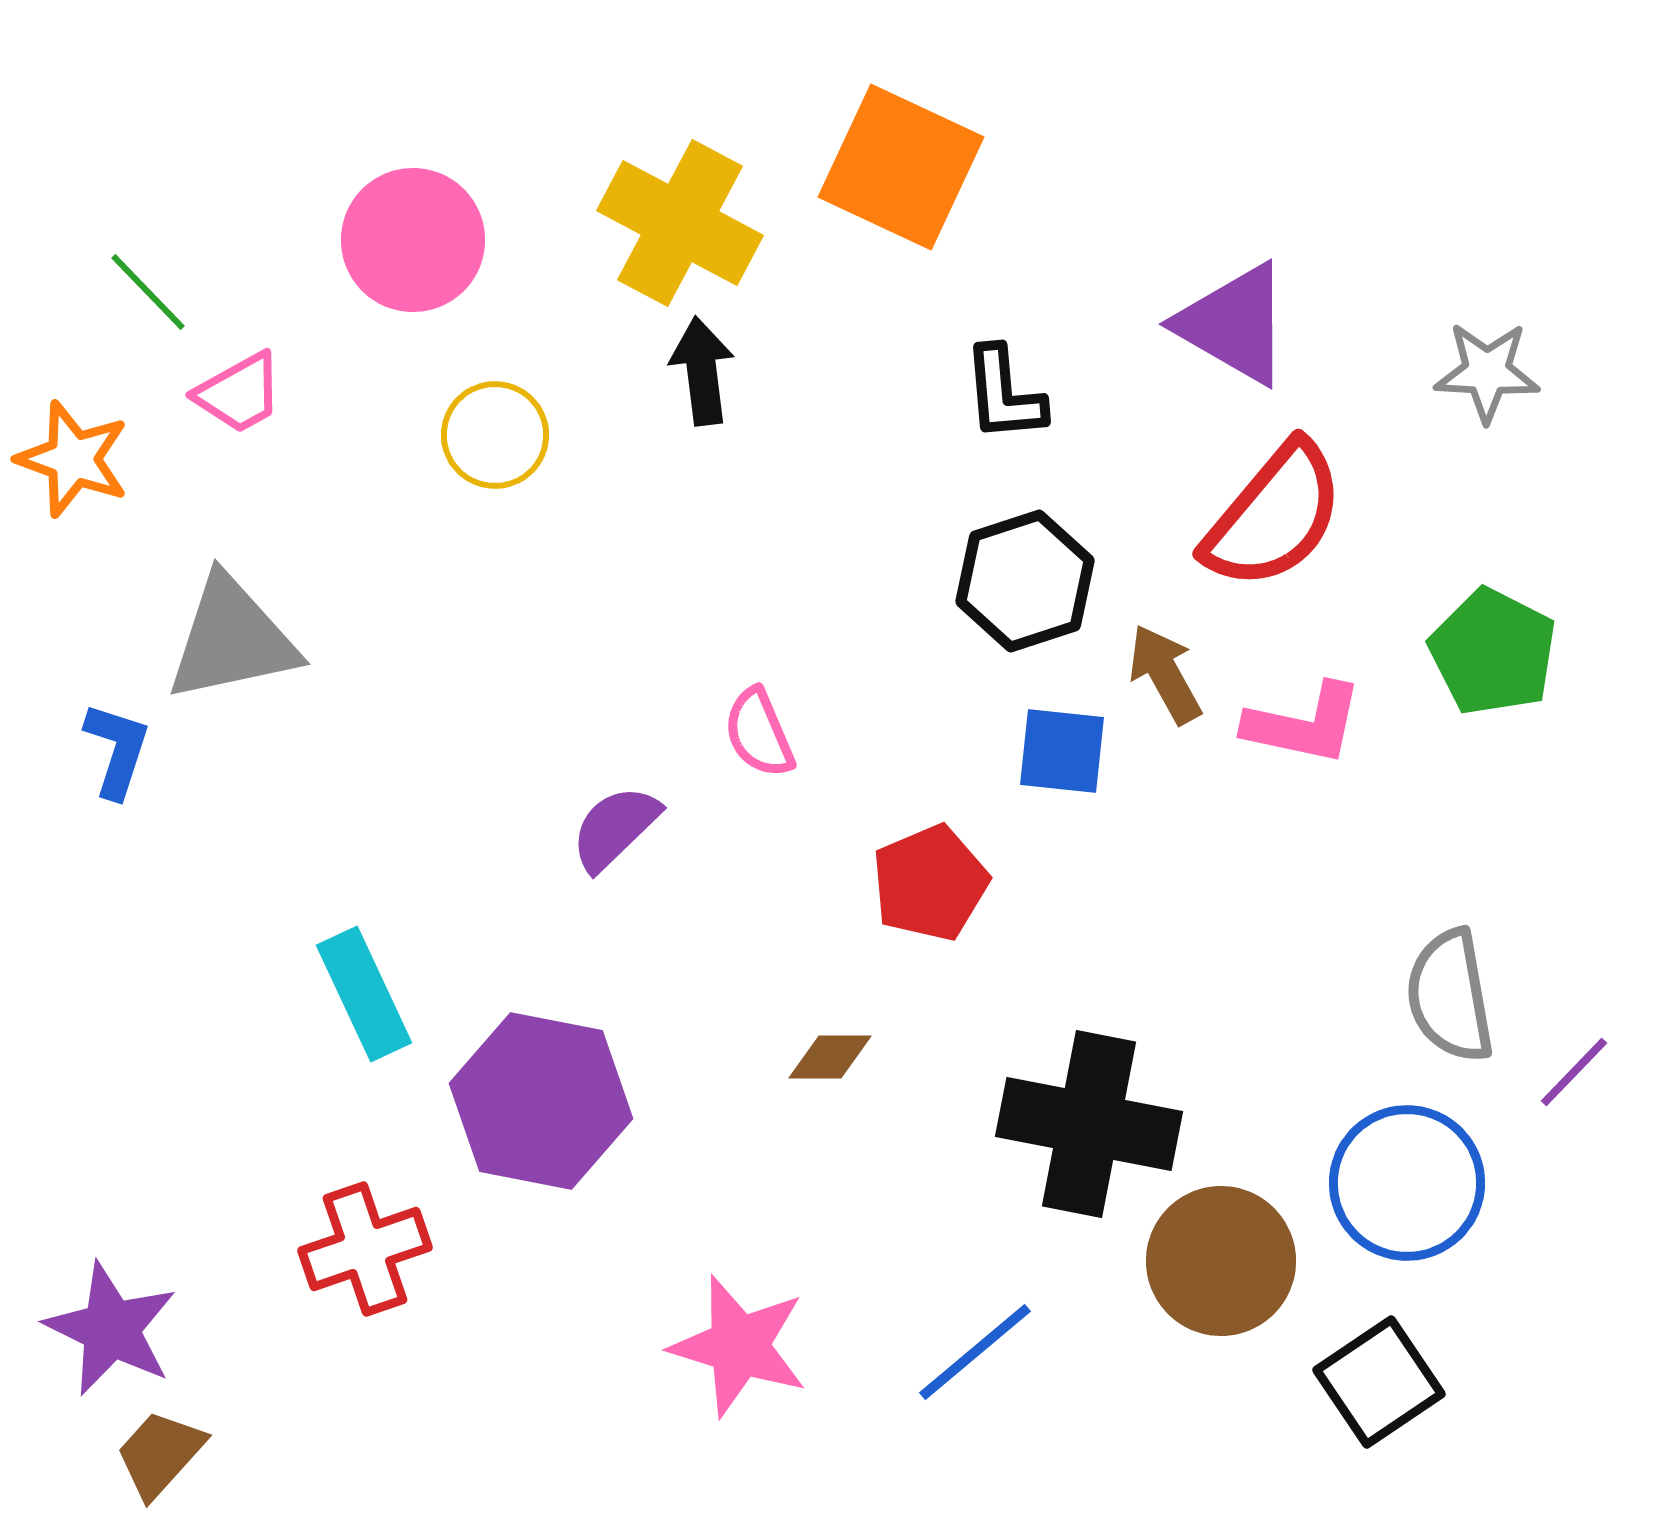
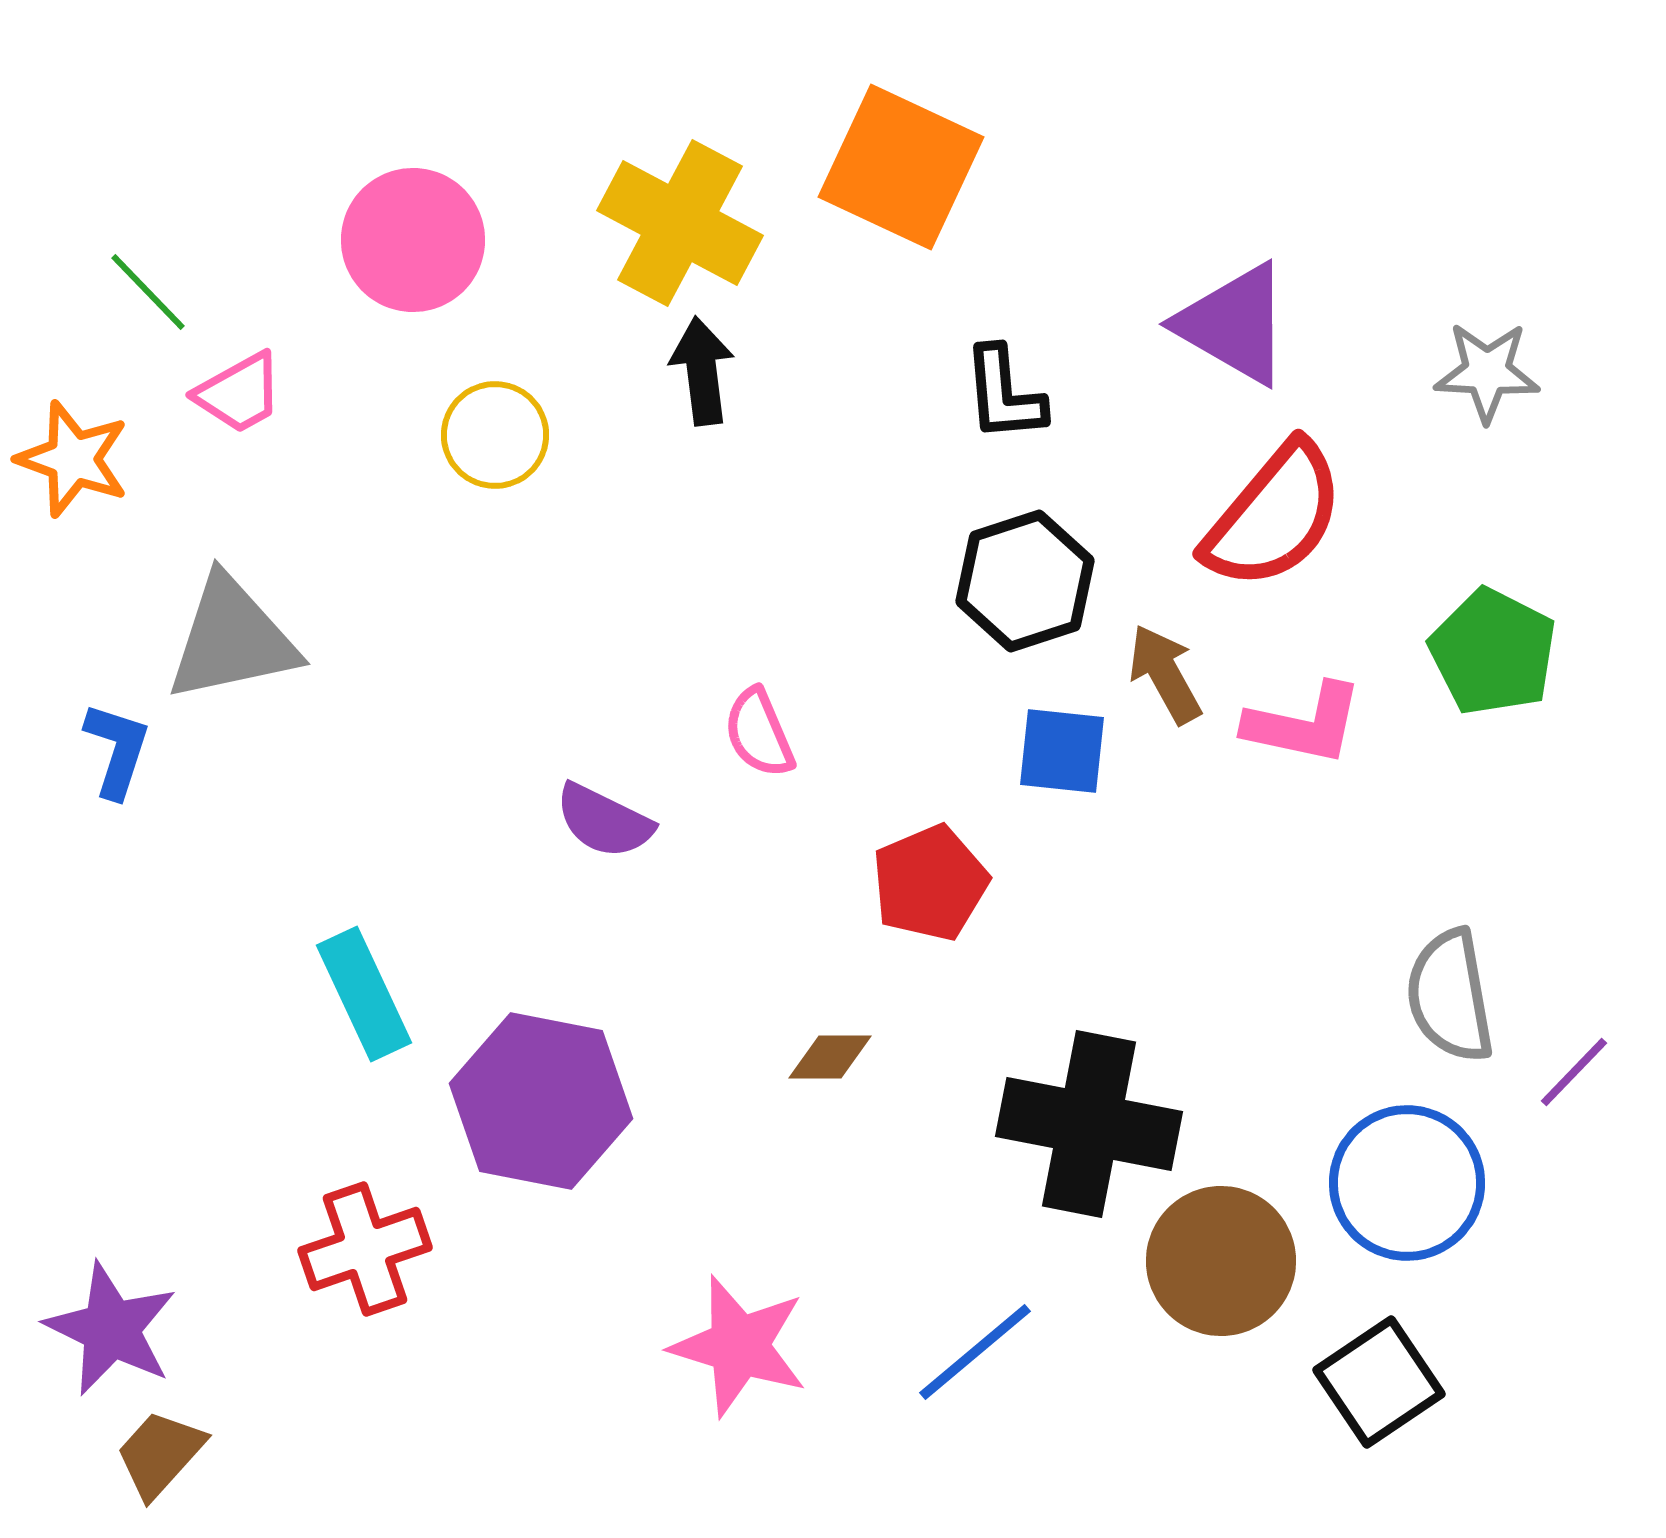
purple semicircle: moved 11 px left, 7 px up; rotated 110 degrees counterclockwise
